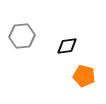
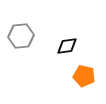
gray hexagon: moved 1 px left
